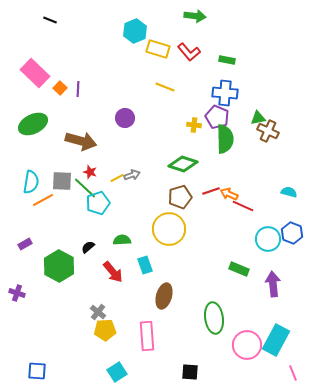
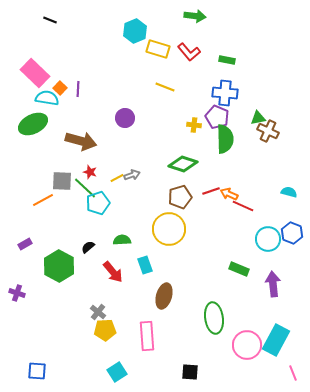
cyan semicircle at (31, 182): moved 16 px right, 84 px up; rotated 90 degrees counterclockwise
